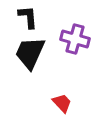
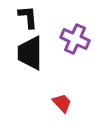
purple cross: rotated 8 degrees clockwise
black trapezoid: rotated 24 degrees counterclockwise
